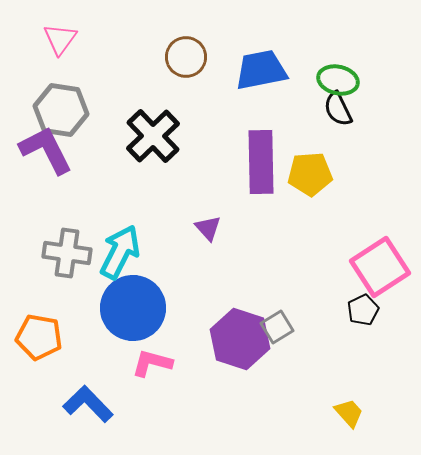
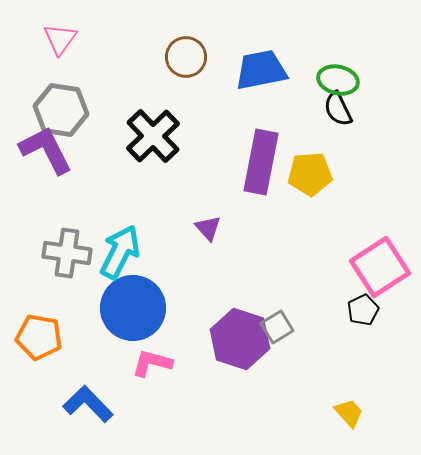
purple rectangle: rotated 12 degrees clockwise
